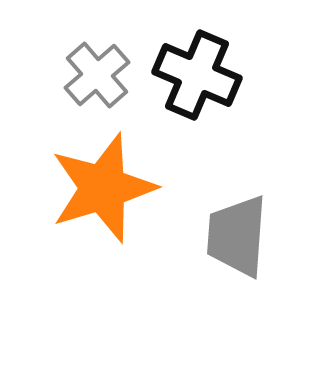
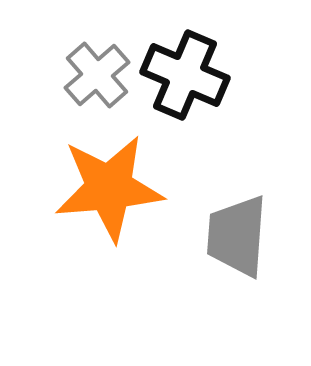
black cross: moved 12 px left
orange star: moved 6 px right; rotated 12 degrees clockwise
